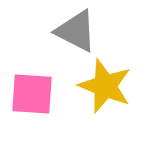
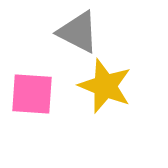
gray triangle: moved 2 px right, 1 px down
